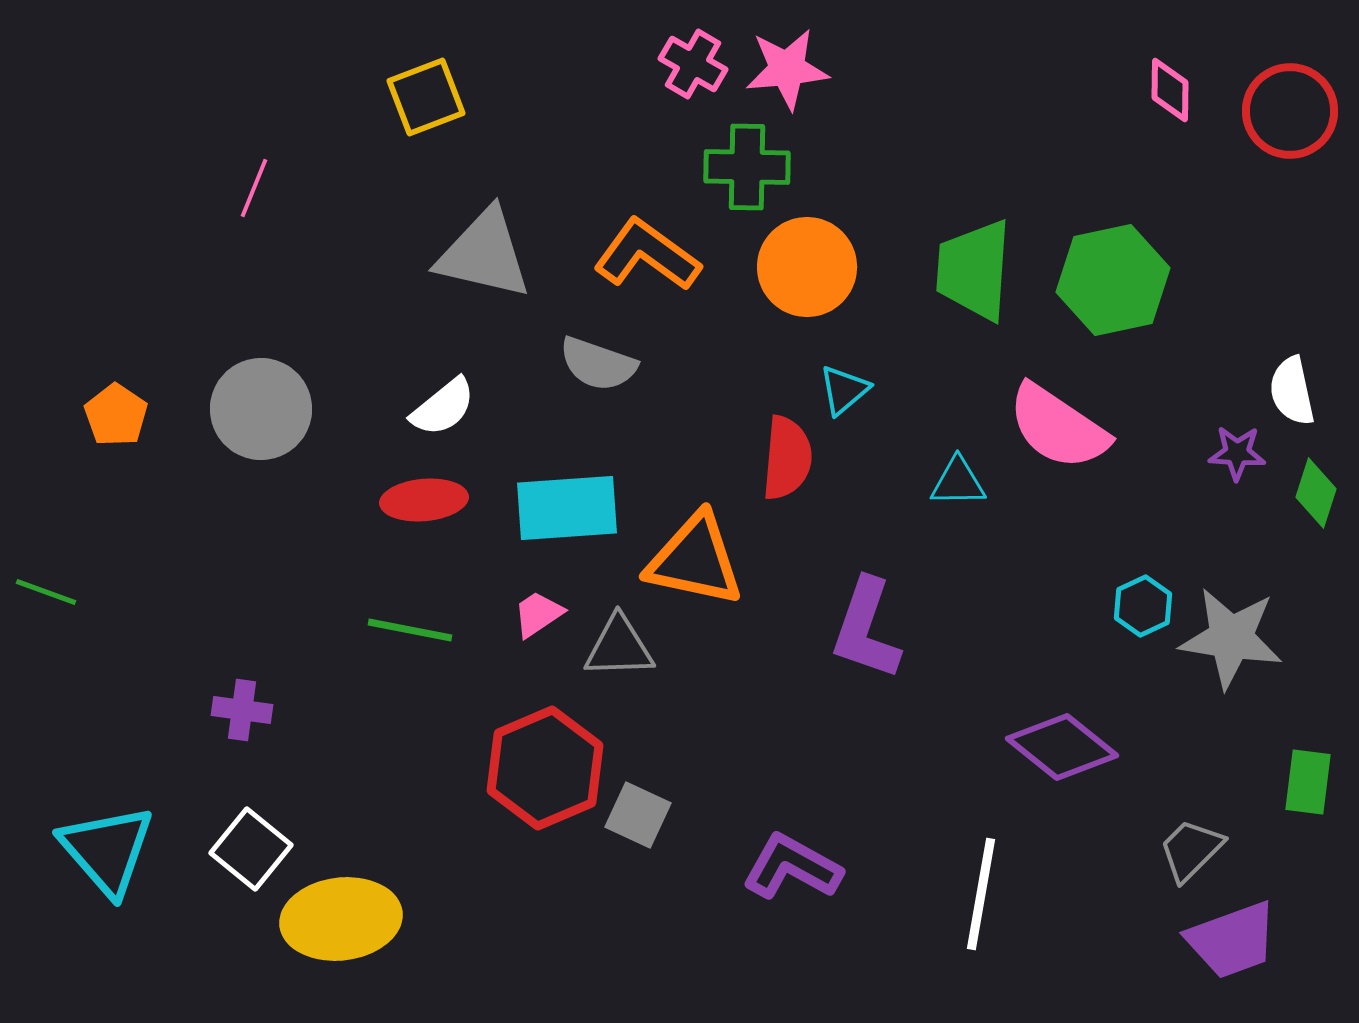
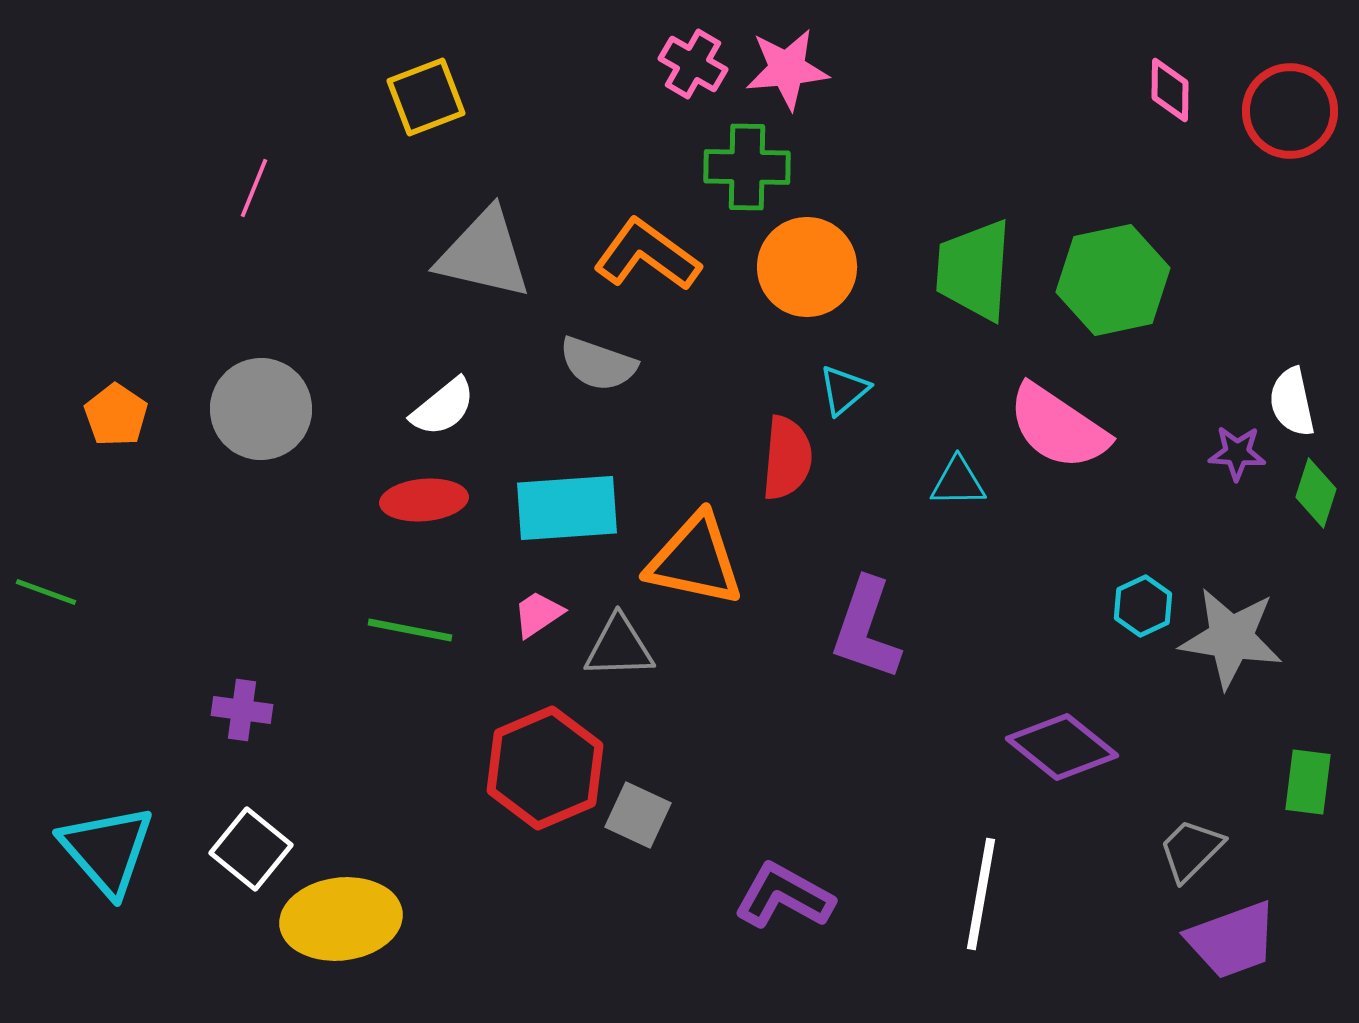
white semicircle at (1292, 391): moved 11 px down
purple L-shape at (792, 867): moved 8 px left, 29 px down
